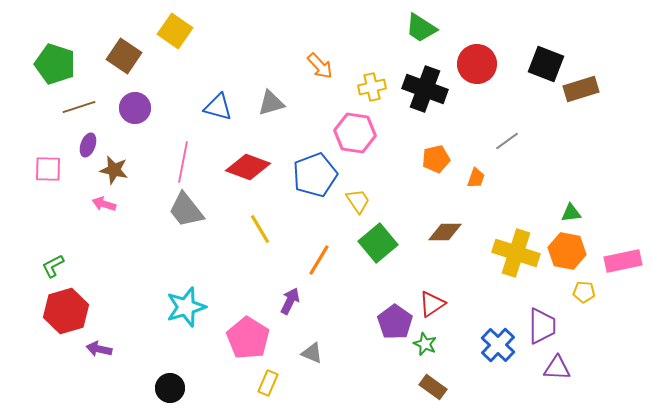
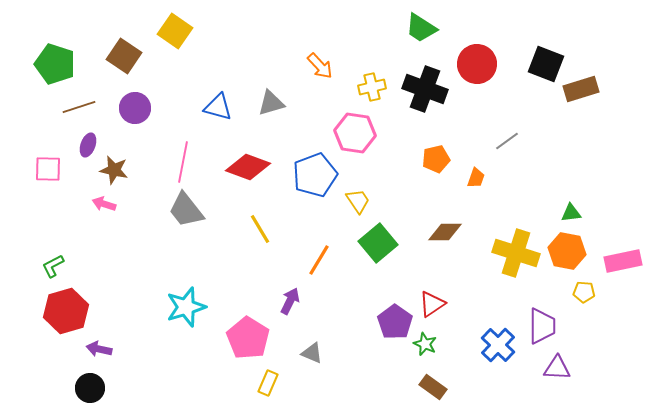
black circle at (170, 388): moved 80 px left
